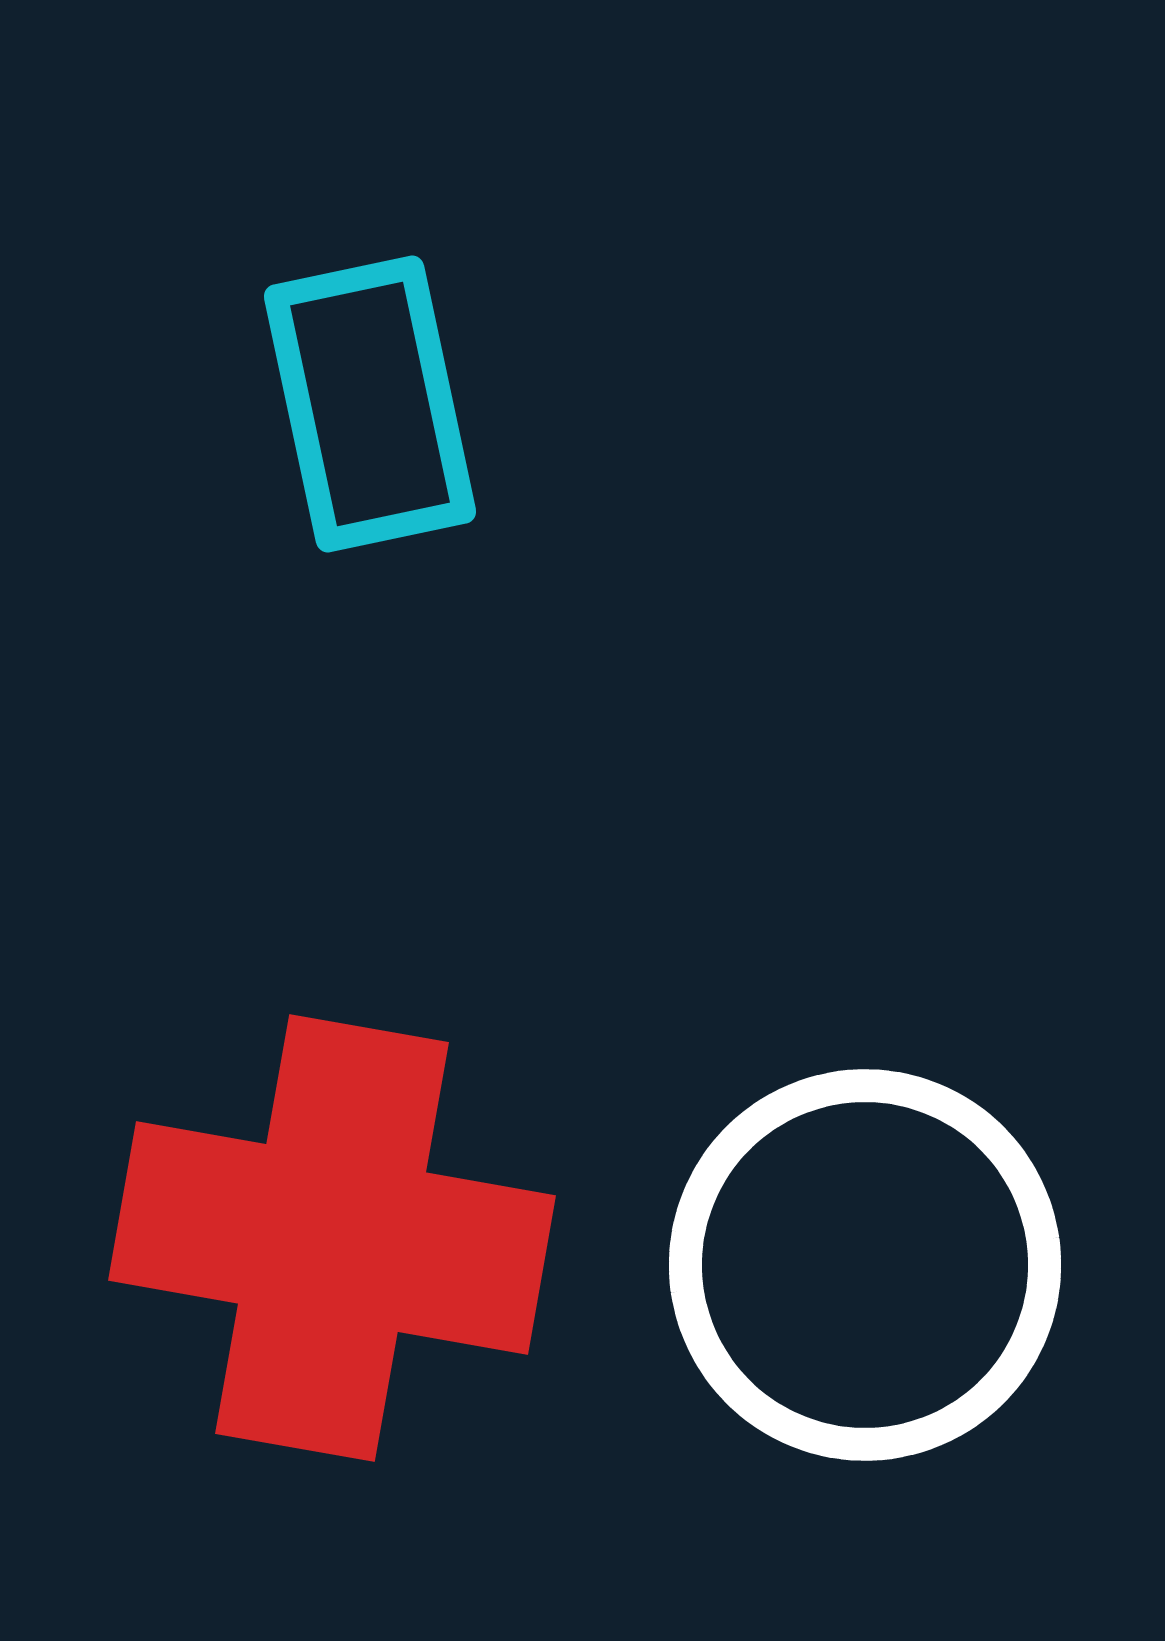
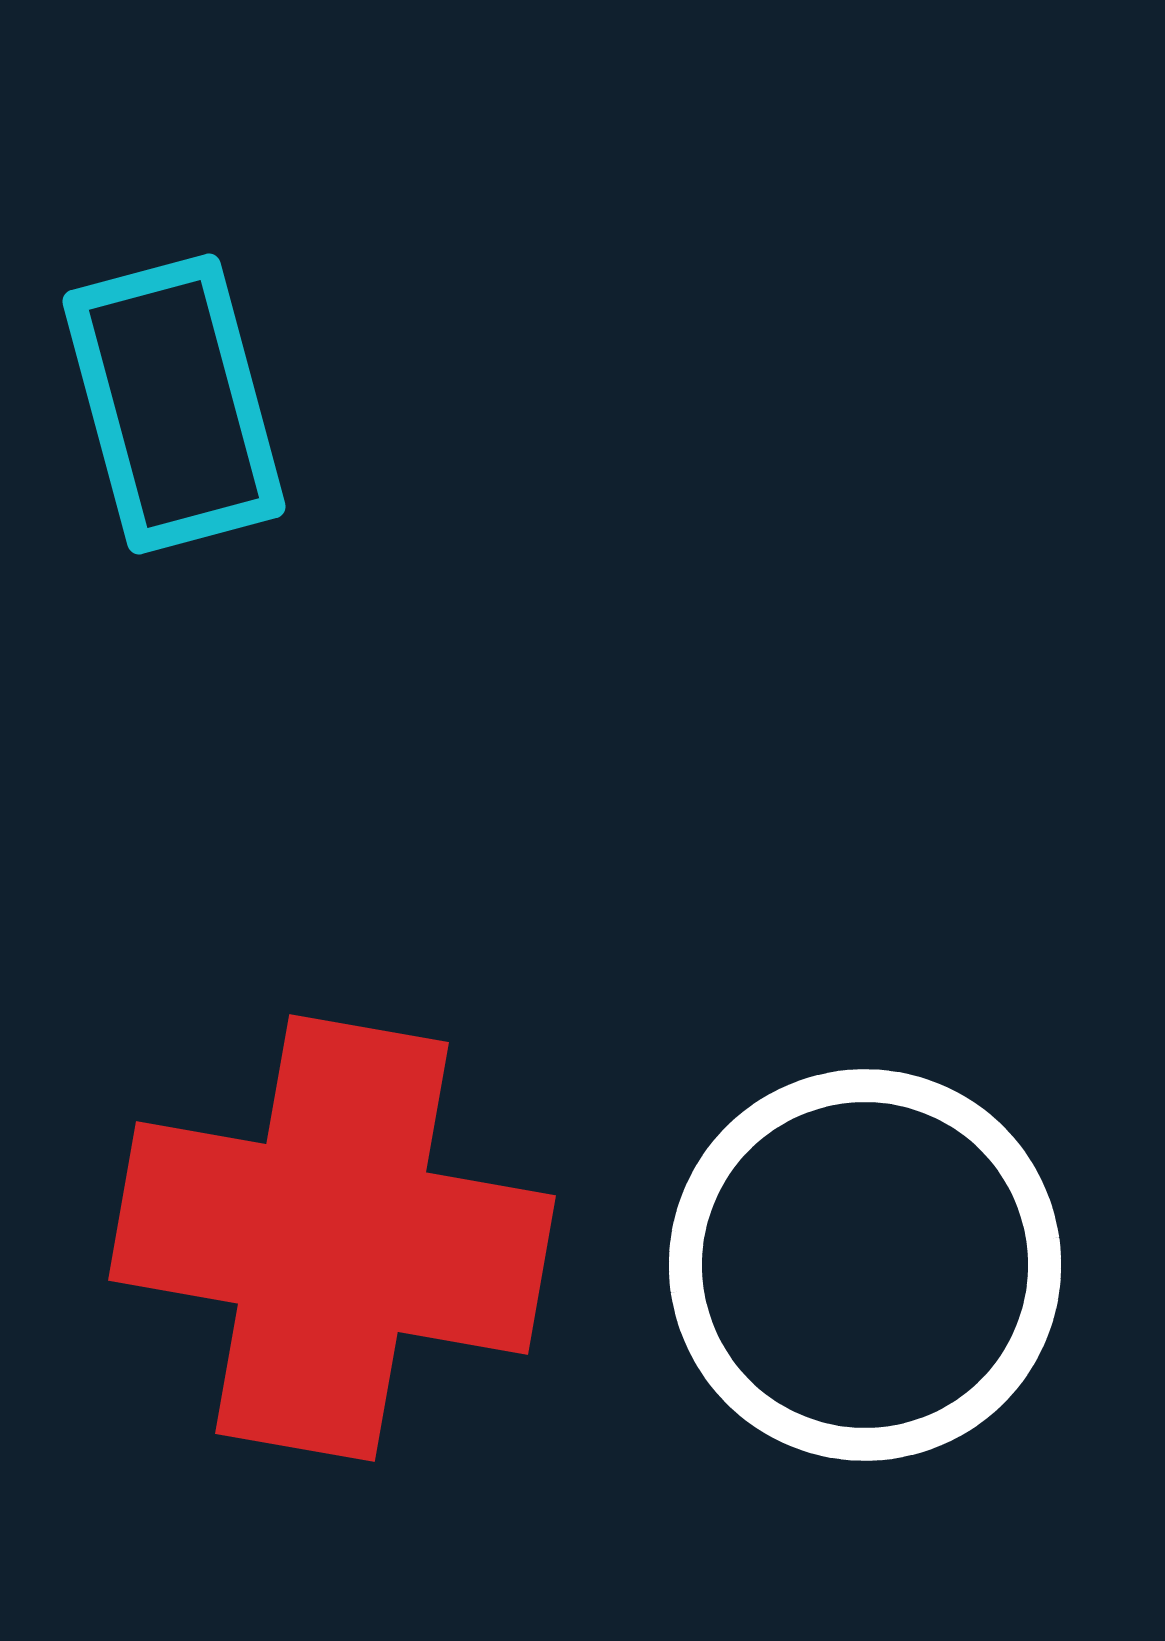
cyan rectangle: moved 196 px left; rotated 3 degrees counterclockwise
